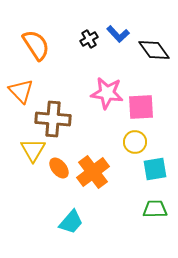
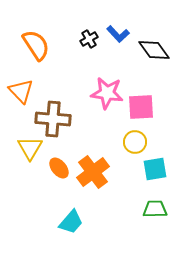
yellow triangle: moved 3 px left, 2 px up
